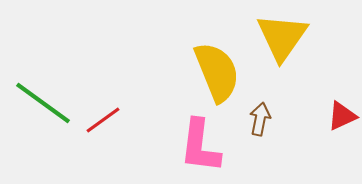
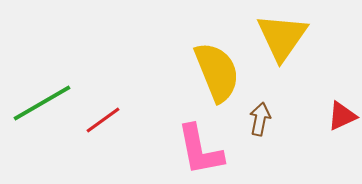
green line: moved 1 px left; rotated 66 degrees counterclockwise
pink L-shape: moved 4 px down; rotated 18 degrees counterclockwise
